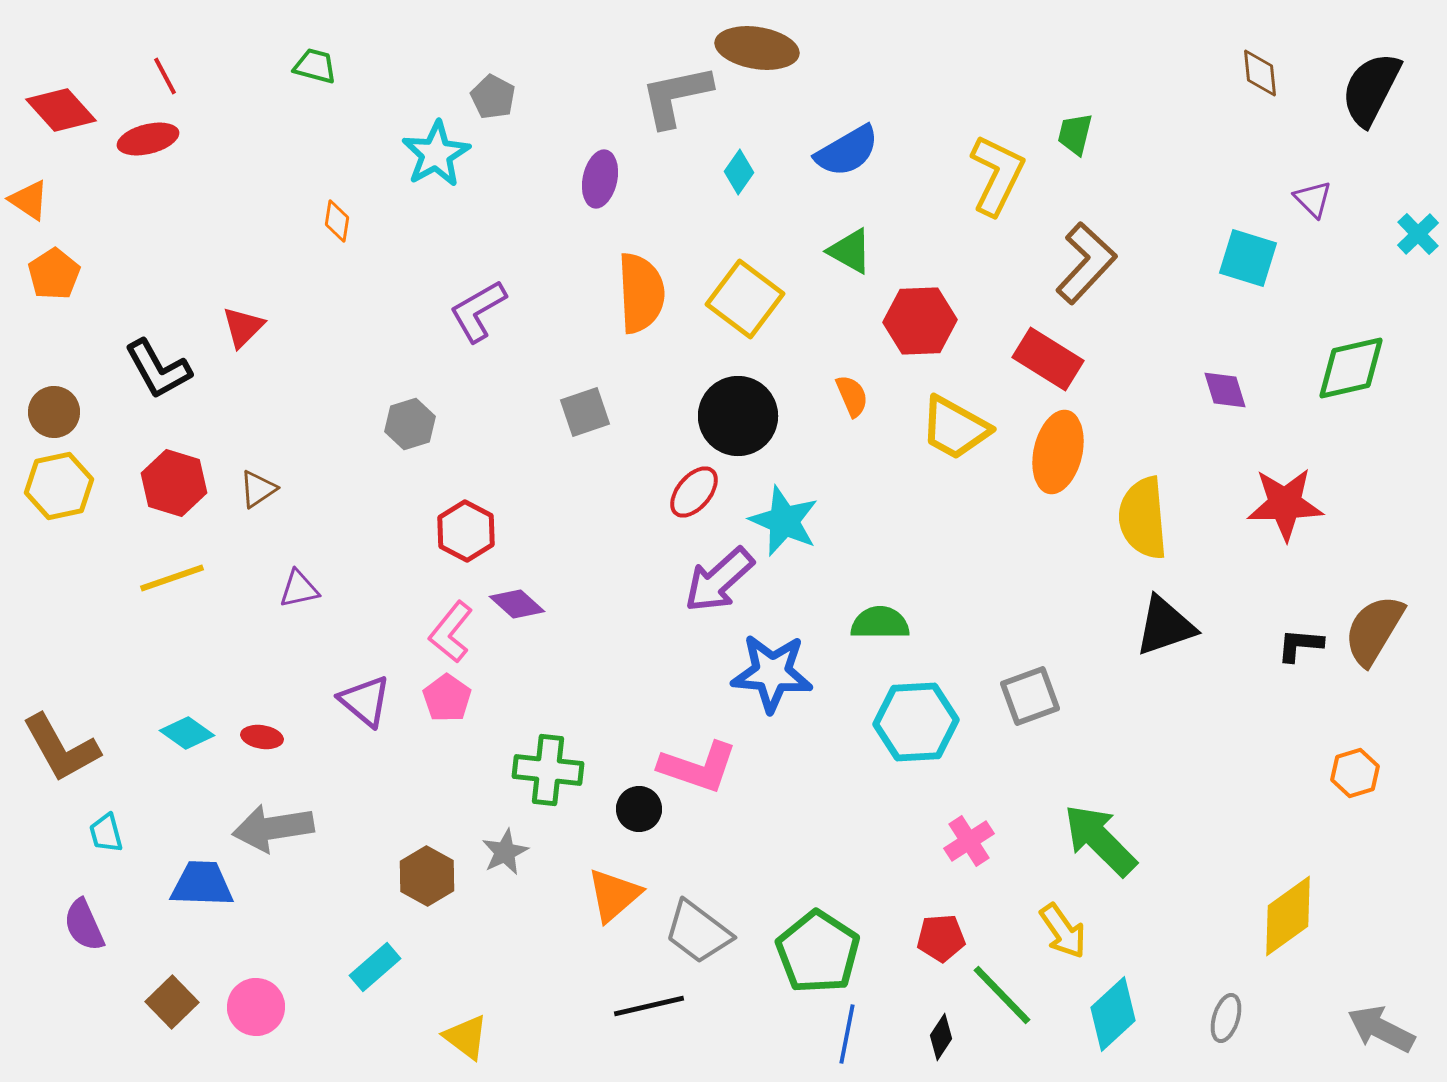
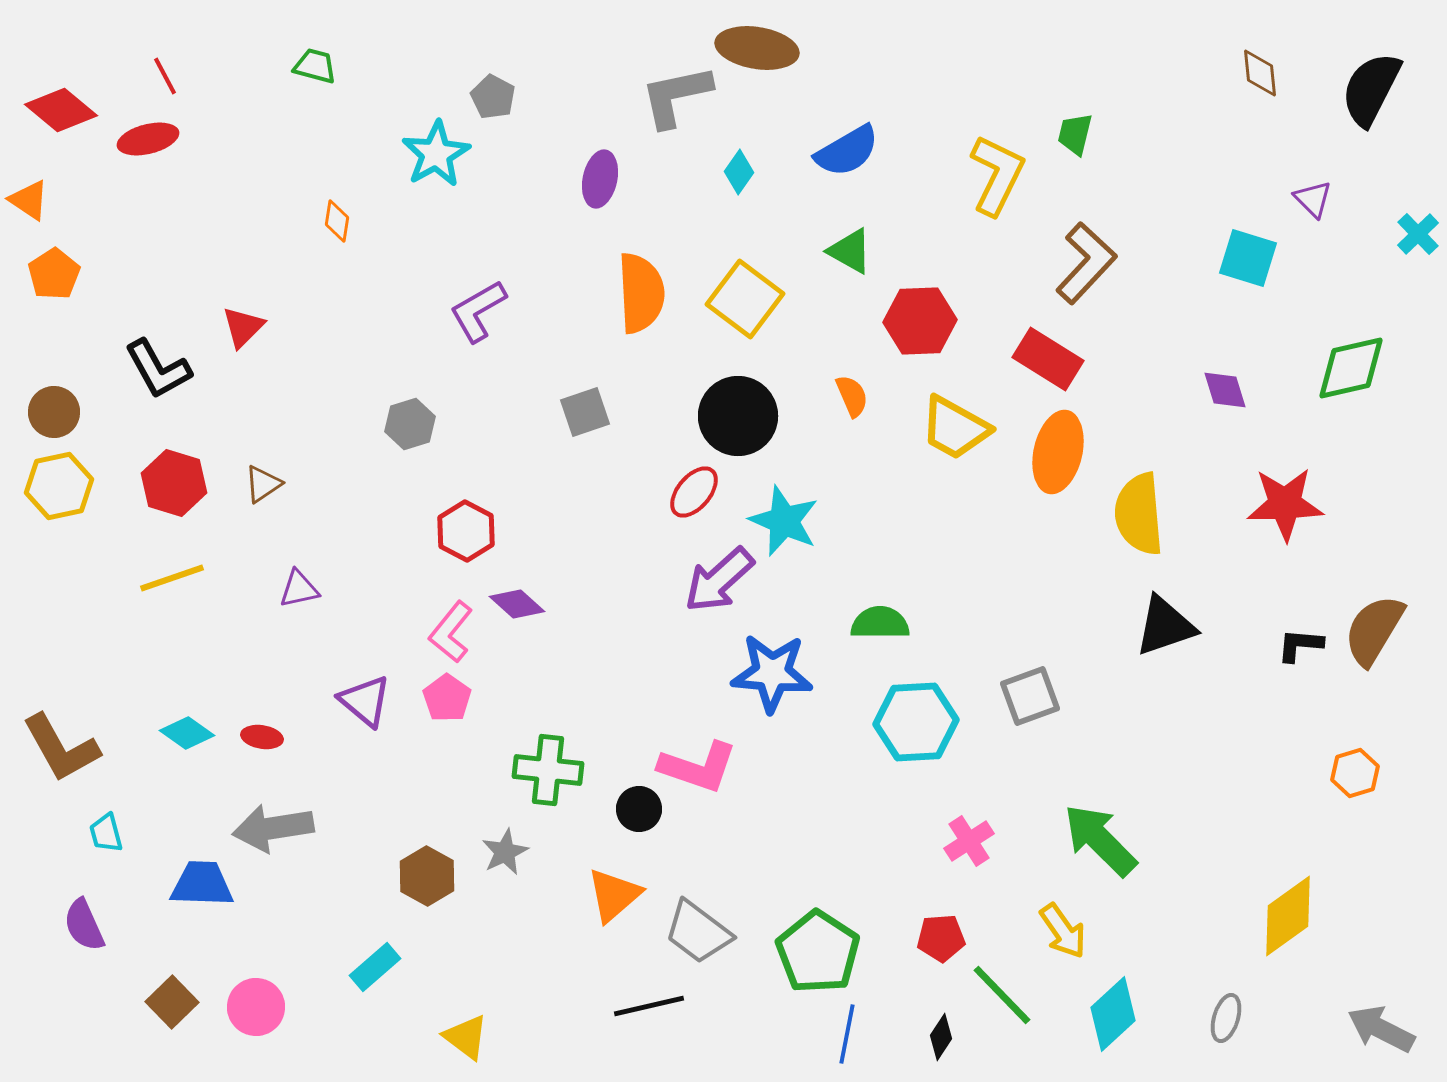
red diamond at (61, 110): rotated 8 degrees counterclockwise
brown triangle at (258, 489): moved 5 px right, 5 px up
yellow semicircle at (1143, 518): moved 4 px left, 4 px up
